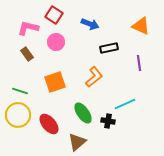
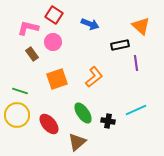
orange triangle: rotated 18 degrees clockwise
pink circle: moved 3 px left
black rectangle: moved 11 px right, 3 px up
brown rectangle: moved 5 px right
purple line: moved 3 px left
orange square: moved 2 px right, 3 px up
cyan line: moved 11 px right, 6 px down
yellow circle: moved 1 px left
